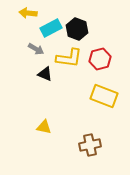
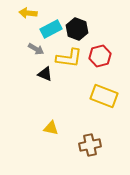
cyan rectangle: moved 1 px down
red hexagon: moved 3 px up
yellow triangle: moved 7 px right, 1 px down
